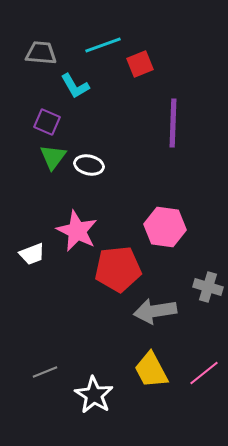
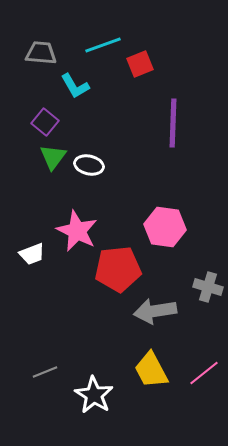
purple square: moved 2 px left; rotated 16 degrees clockwise
